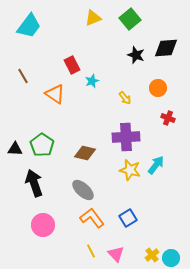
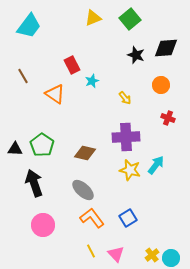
orange circle: moved 3 px right, 3 px up
